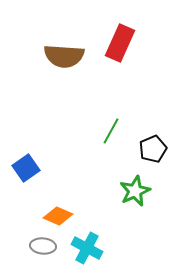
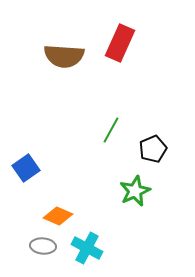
green line: moved 1 px up
